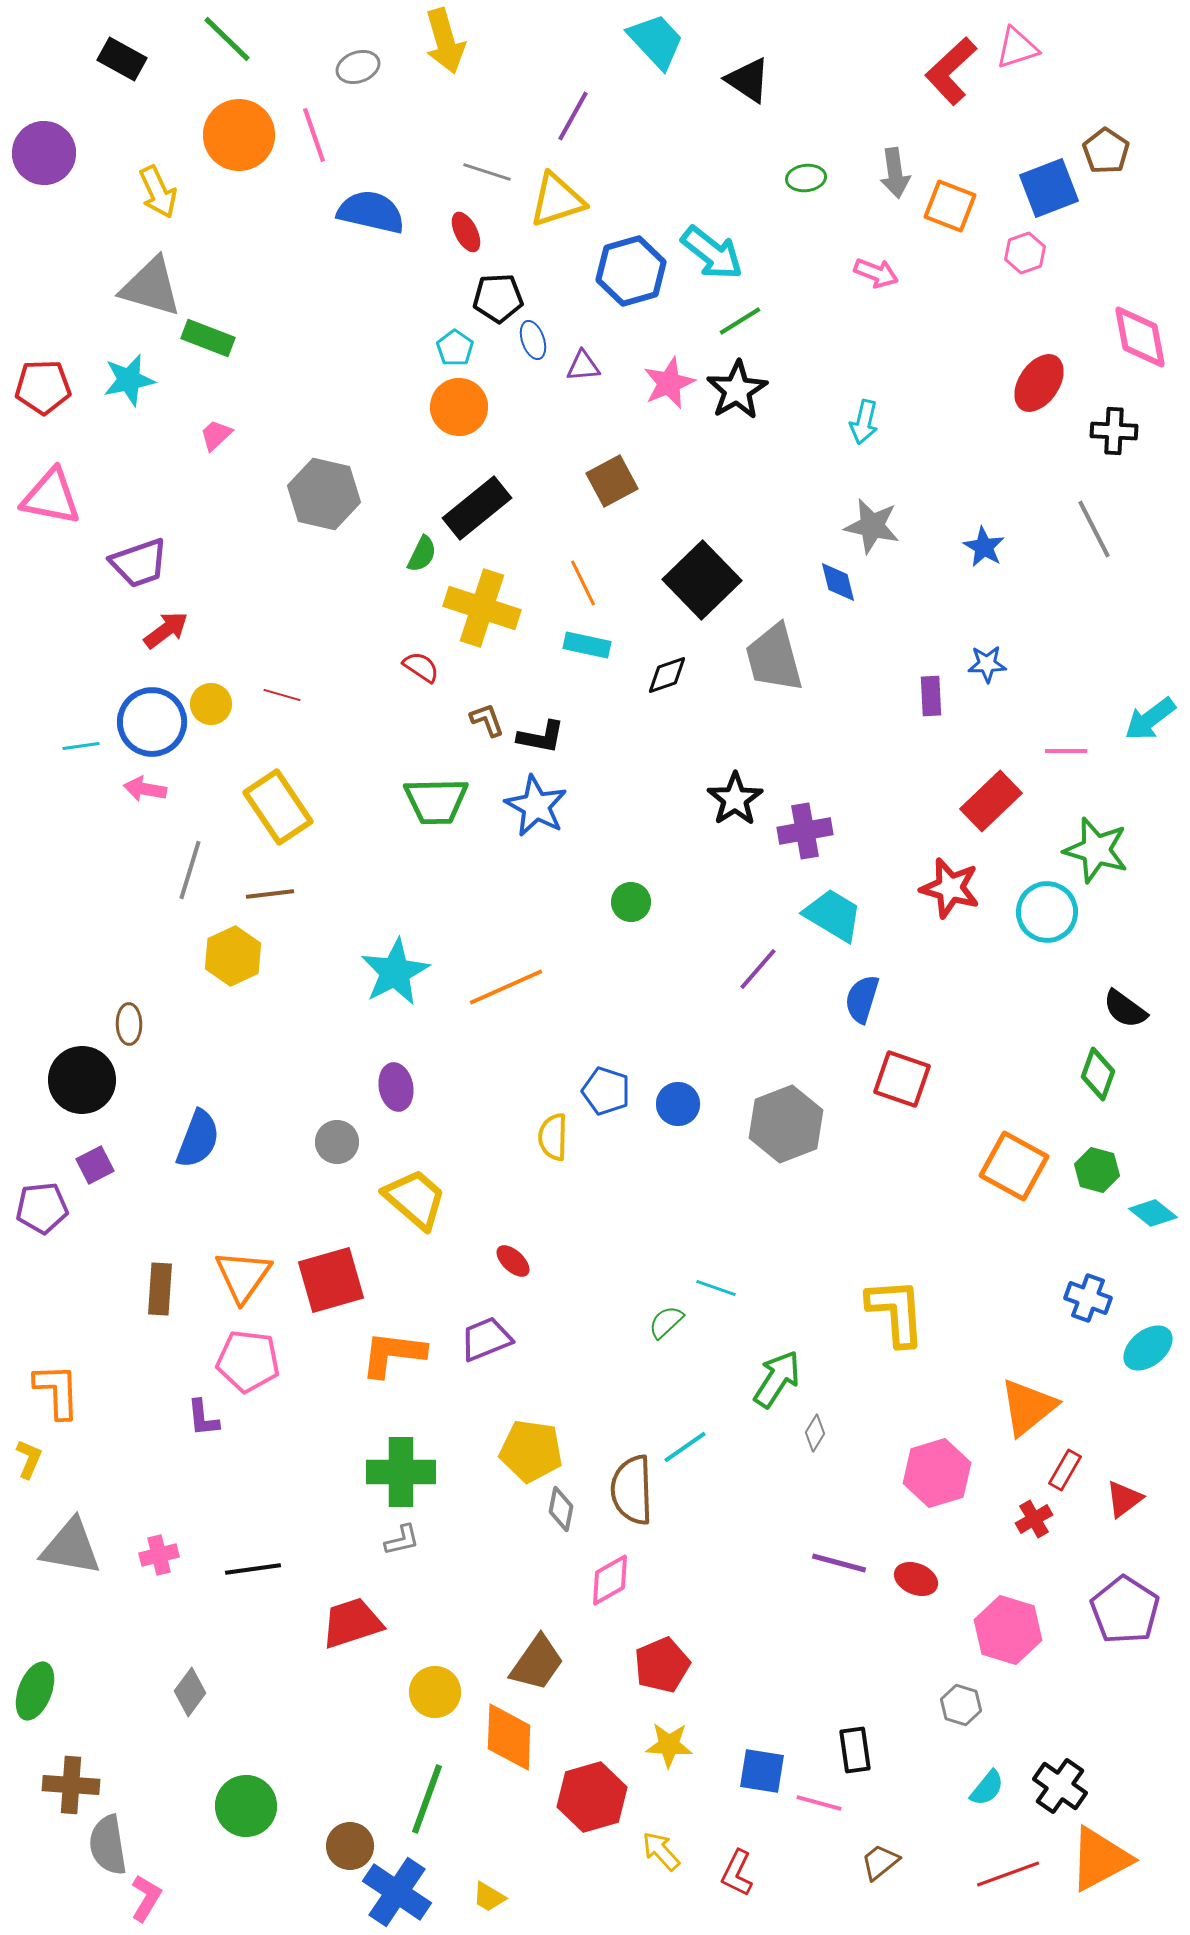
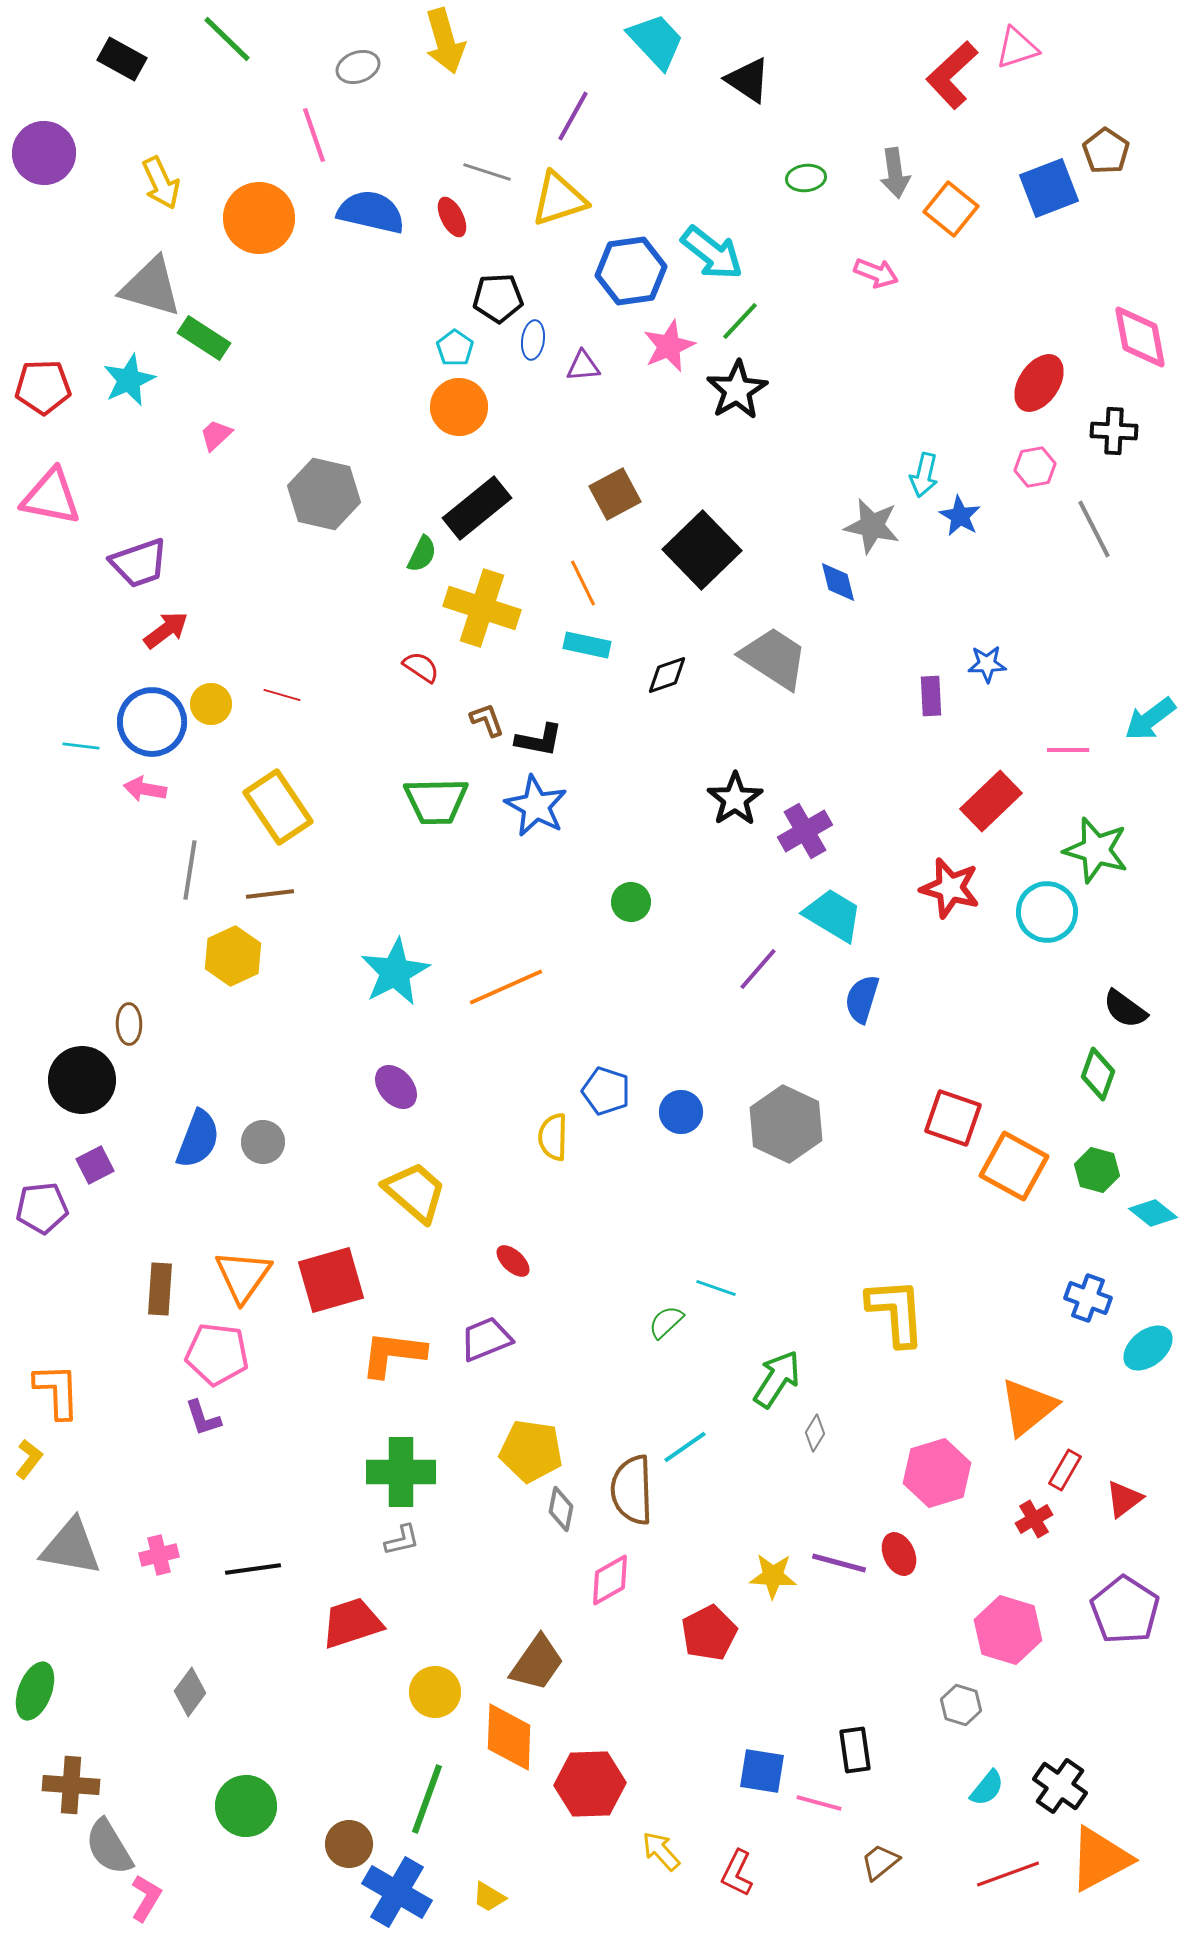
red L-shape at (951, 71): moved 1 px right, 4 px down
orange circle at (239, 135): moved 20 px right, 83 px down
yellow arrow at (158, 192): moved 3 px right, 9 px up
yellow triangle at (557, 200): moved 2 px right, 1 px up
orange square at (950, 206): moved 1 px right, 3 px down; rotated 18 degrees clockwise
red ellipse at (466, 232): moved 14 px left, 15 px up
pink hexagon at (1025, 253): moved 10 px right, 214 px down; rotated 9 degrees clockwise
blue hexagon at (631, 271): rotated 8 degrees clockwise
green line at (740, 321): rotated 15 degrees counterclockwise
green rectangle at (208, 338): moved 4 px left; rotated 12 degrees clockwise
blue ellipse at (533, 340): rotated 27 degrees clockwise
cyan star at (129, 380): rotated 12 degrees counterclockwise
pink star at (669, 383): moved 37 px up
cyan arrow at (864, 422): moved 60 px right, 53 px down
brown square at (612, 481): moved 3 px right, 13 px down
blue star at (984, 547): moved 24 px left, 31 px up
black square at (702, 580): moved 30 px up
gray trapezoid at (774, 658): rotated 138 degrees clockwise
black L-shape at (541, 737): moved 2 px left, 3 px down
cyan line at (81, 746): rotated 15 degrees clockwise
pink line at (1066, 751): moved 2 px right, 1 px up
purple cross at (805, 831): rotated 20 degrees counterclockwise
gray line at (190, 870): rotated 8 degrees counterclockwise
red square at (902, 1079): moved 51 px right, 39 px down
purple ellipse at (396, 1087): rotated 30 degrees counterclockwise
blue circle at (678, 1104): moved 3 px right, 8 px down
gray hexagon at (786, 1124): rotated 14 degrees counterclockwise
gray circle at (337, 1142): moved 74 px left
yellow trapezoid at (415, 1199): moved 7 px up
pink pentagon at (248, 1361): moved 31 px left, 7 px up
purple L-shape at (203, 1418): rotated 12 degrees counterclockwise
yellow L-shape at (29, 1459): rotated 15 degrees clockwise
red ellipse at (916, 1579): moved 17 px left, 25 px up; rotated 42 degrees clockwise
red pentagon at (662, 1665): moved 47 px right, 32 px up; rotated 4 degrees counterclockwise
yellow star at (669, 1745): moved 104 px right, 169 px up
red hexagon at (592, 1797): moved 2 px left, 13 px up; rotated 14 degrees clockwise
gray semicircle at (108, 1845): moved 1 px right, 2 px down; rotated 22 degrees counterclockwise
brown circle at (350, 1846): moved 1 px left, 2 px up
blue cross at (397, 1892): rotated 4 degrees counterclockwise
